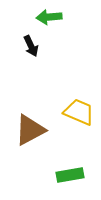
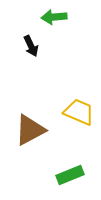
green arrow: moved 5 px right
green rectangle: rotated 12 degrees counterclockwise
